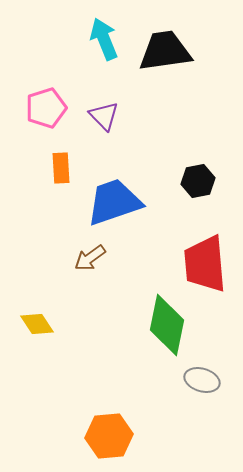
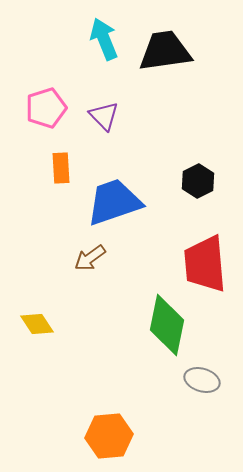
black hexagon: rotated 16 degrees counterclockwise
